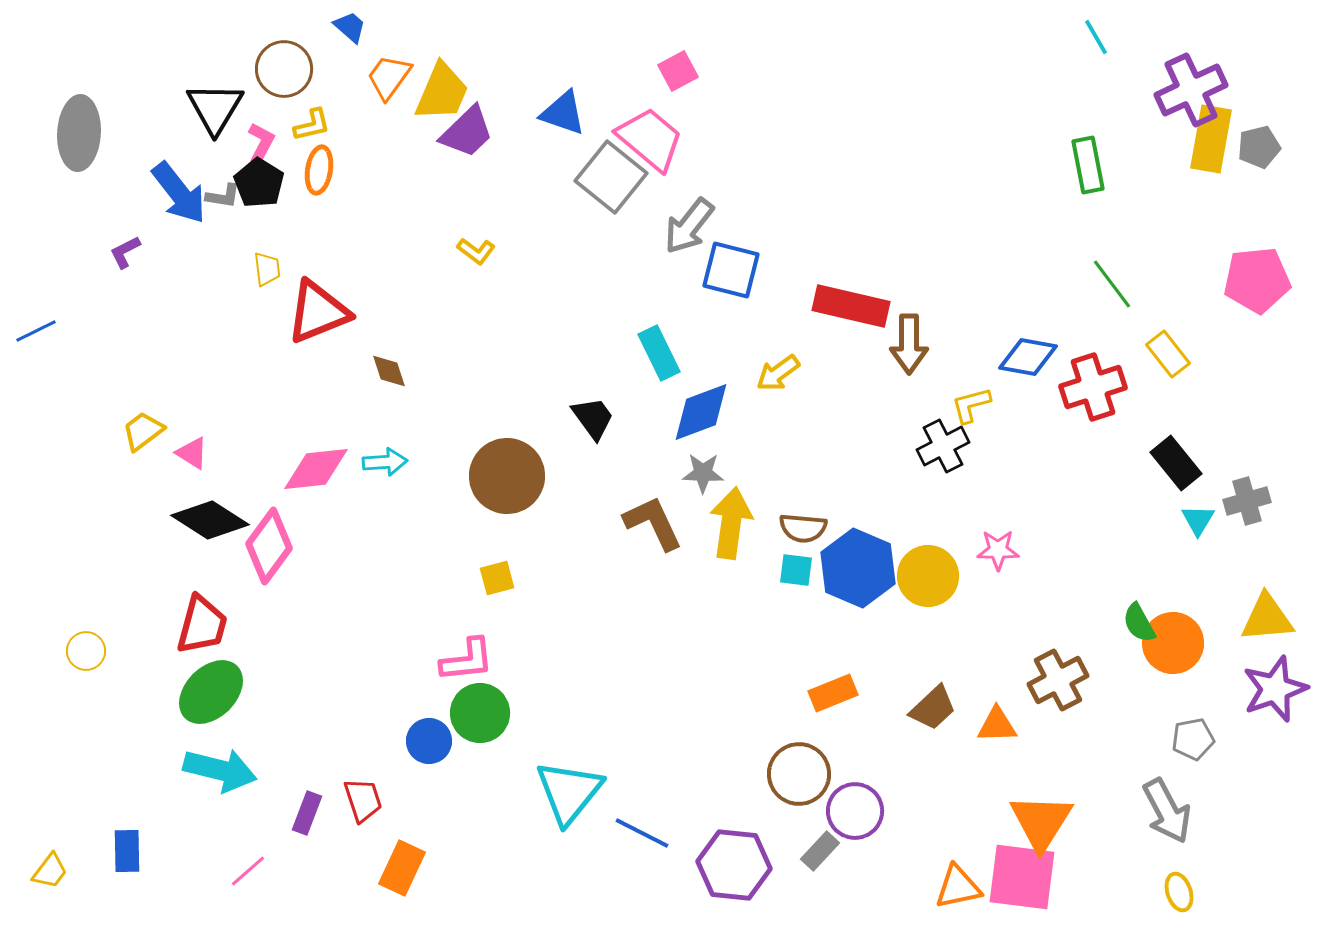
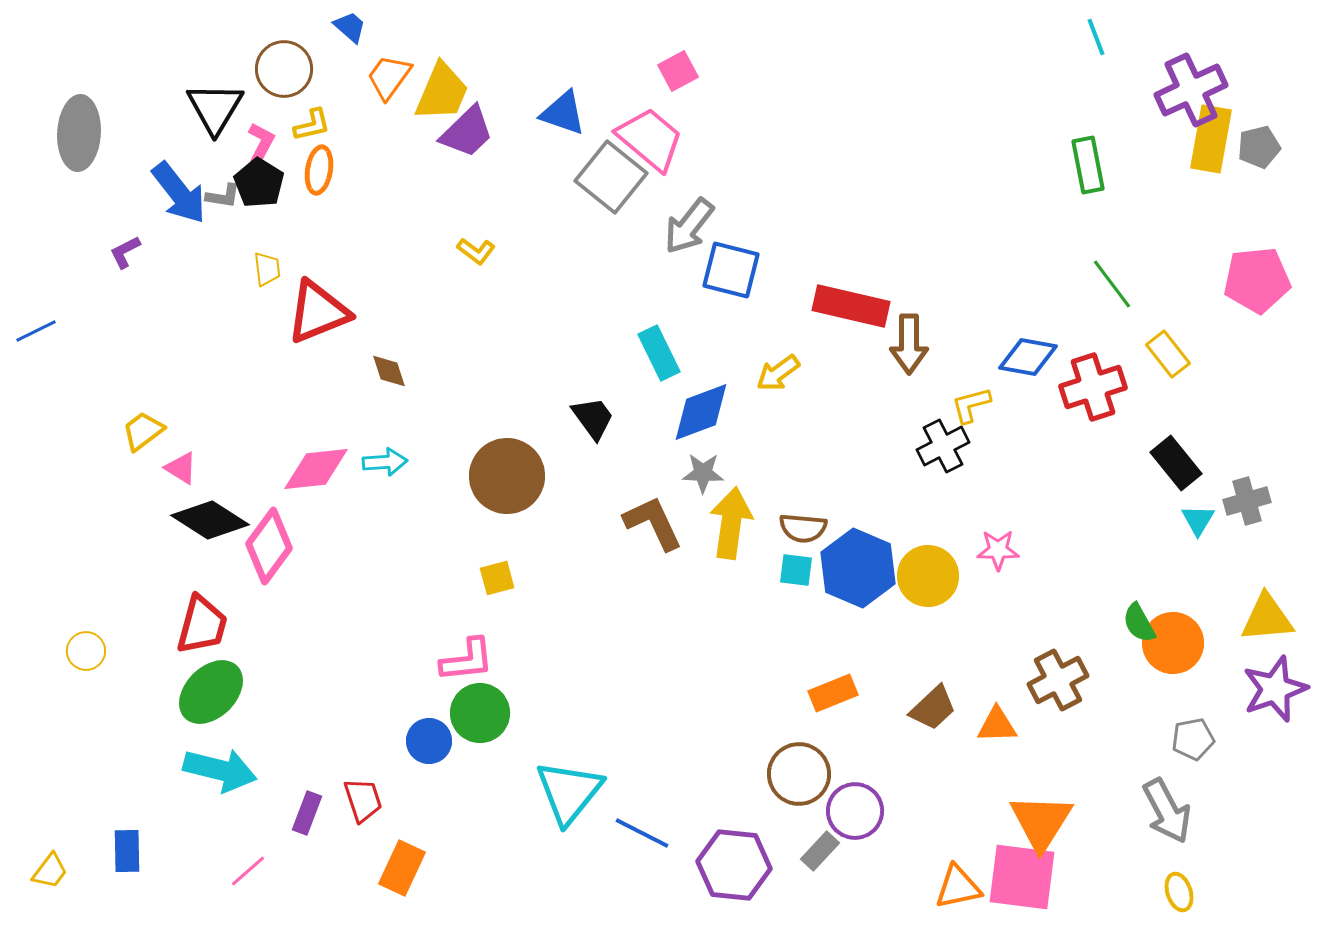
cyan line at (1096, 37): rotated 9 degrees clockwise
pink triangle at (192, 453): moved 11 px left, 15 px down
